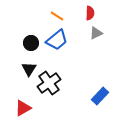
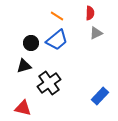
black triangle: moved 5 px left, 3 px up; rotated 42 degrees clockwise
red triangle: rotated 42 degrees clockwise
